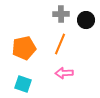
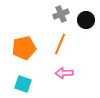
gray cross: rotated 21 degrees counterclockwise
